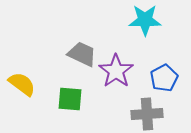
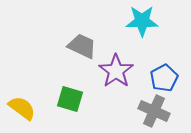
cyan star: moved 3 px left, 1 px down
gray trapezoid: moved 8 px up
yellow semicircle: moved 24 px down
green square: rotated 12 degrees clockwise
gray cross: moved 7 px right, 3 px up; rotated 28 degrees clockwise
